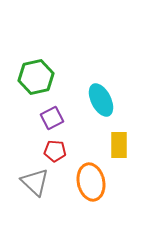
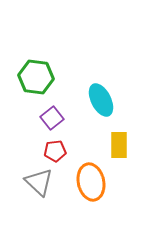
green hexagon: rotated 20 degrees clockwise
purple square: rotated 10 degrees counterclockwise
red pentagon: rotated 10 degrees counterclockwise
gray triangle: moved 4 px right
